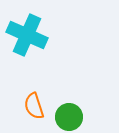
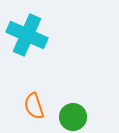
green circle: moved 4 px right
